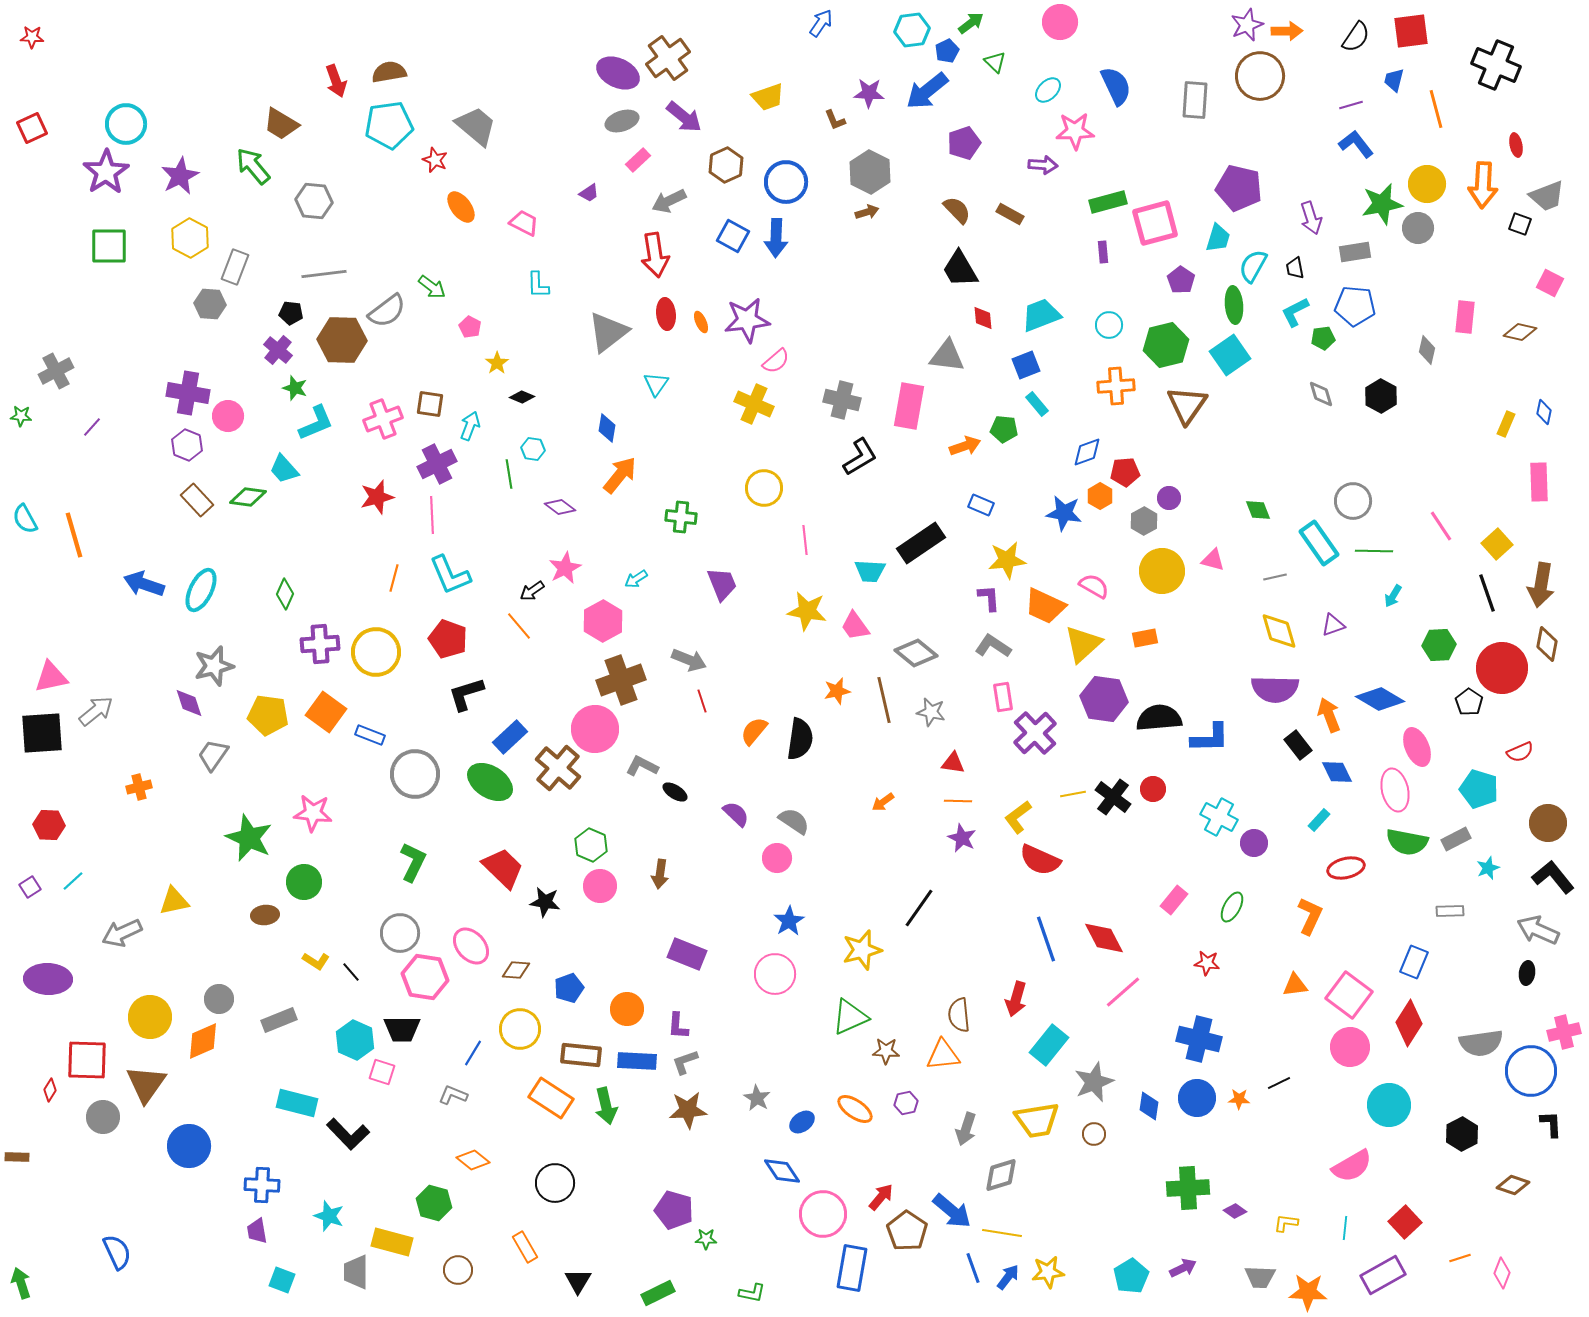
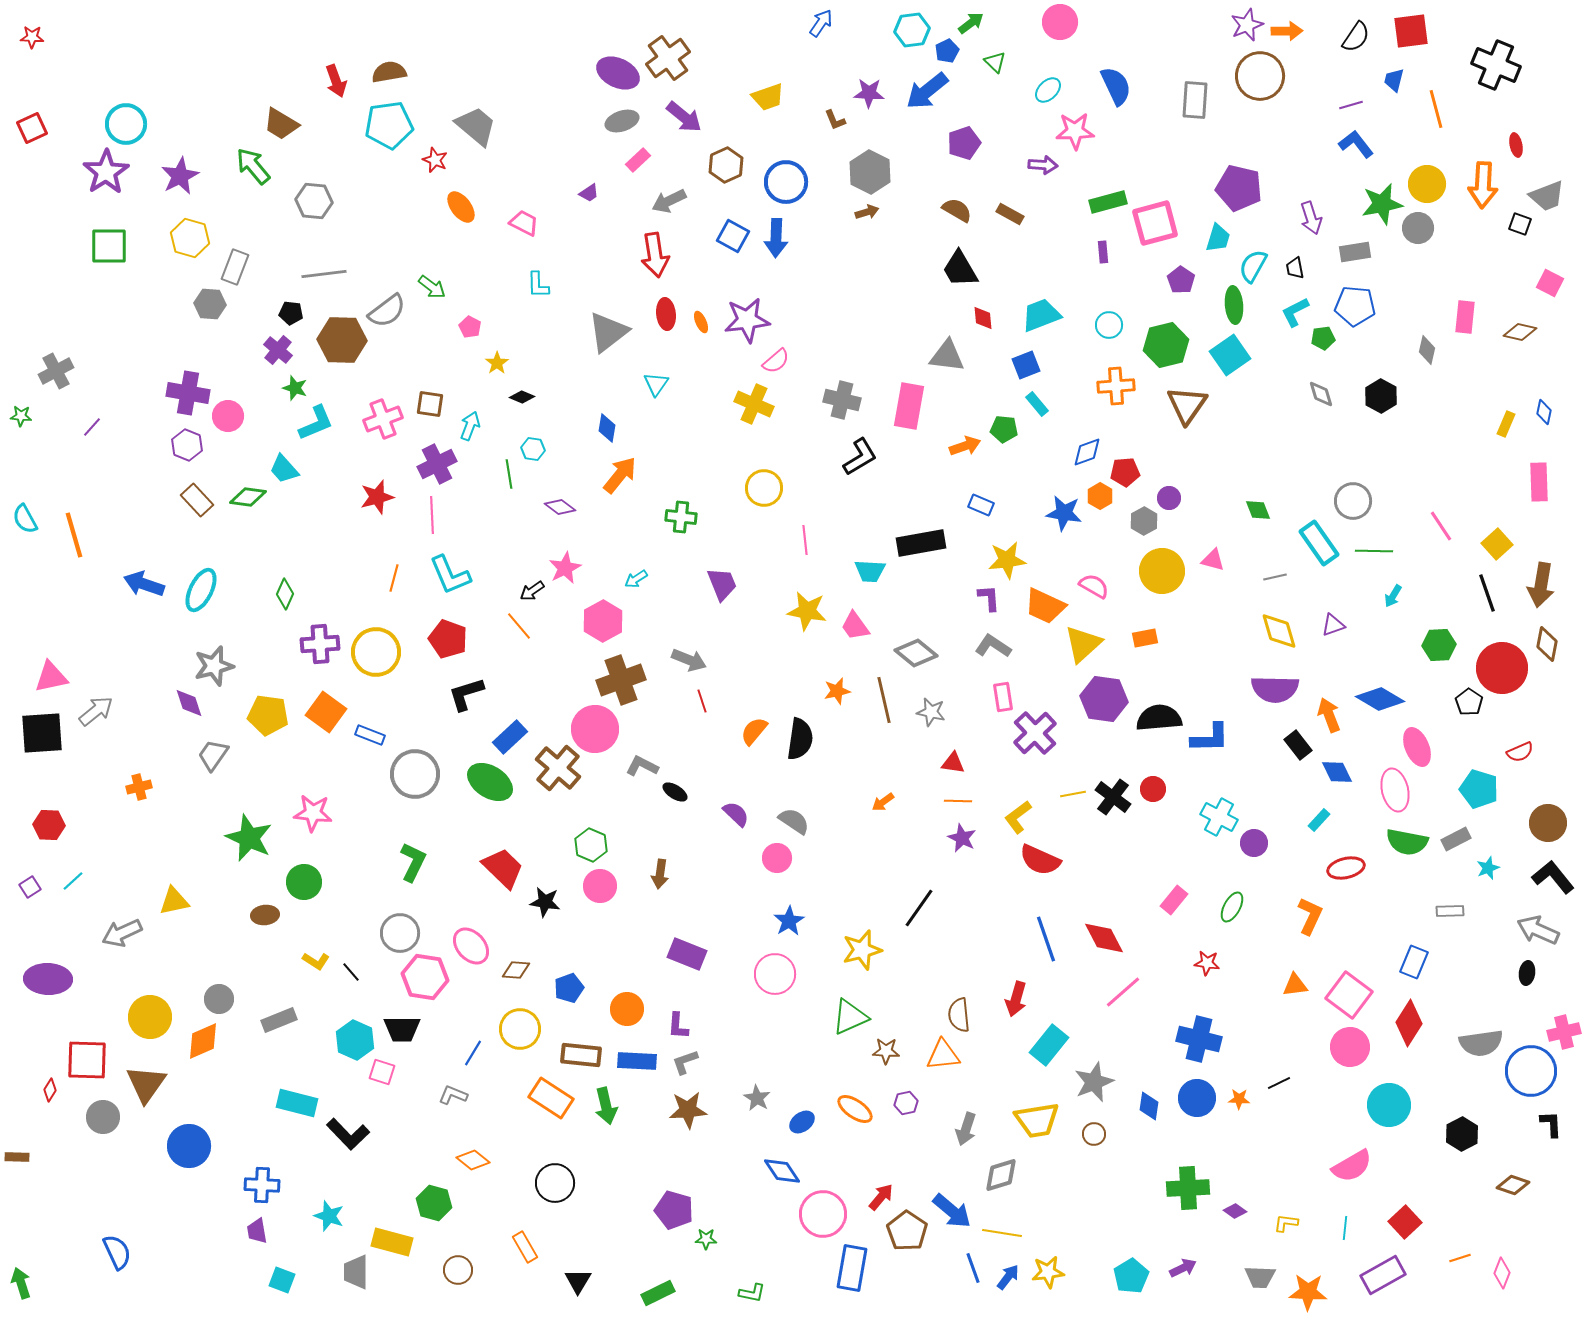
brown semicircle at (957, 210): rotated 16 degrees counterclockwise
yellow hexagon at (190, 238): rotated 12 degrees counterclockwise
black rectangle at (921, 543): rotated 24 degrees clockwise
